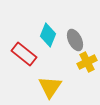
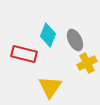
red rectangle: rotated 25 degrees counterclockwise
yellow cross: moved 1 px down
